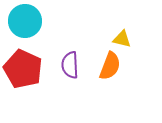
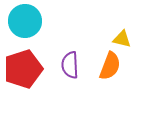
red pentagon: rotated 30 degrees clockwise
